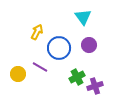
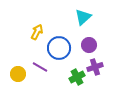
cyan triangle: rotated 24 degrees clockwise
purple cross: moved 19 px up
